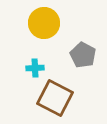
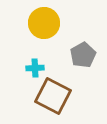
gray pentagon: rotated 15 degrees clockwise
brown square: moved 2 px left, 2 px up
